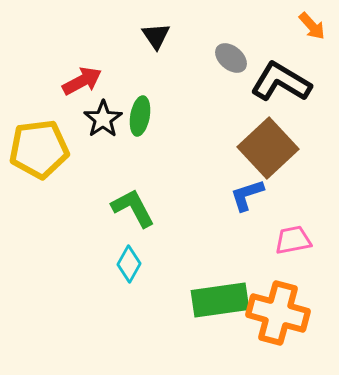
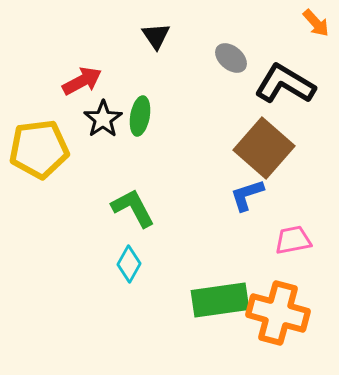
orange arrow: moved 4 px right, 3 px up
black L-shape: moved 4 px right, 2 px down
brown square: moved 4 px left; rotated 6 degrees counterclockwise
